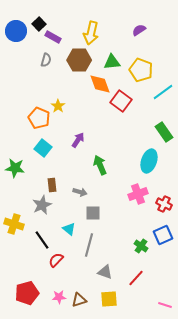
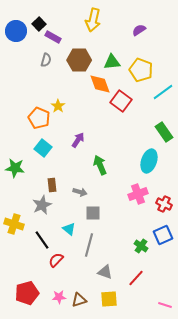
yellow arrow: moved 2 px right, 13 px up
